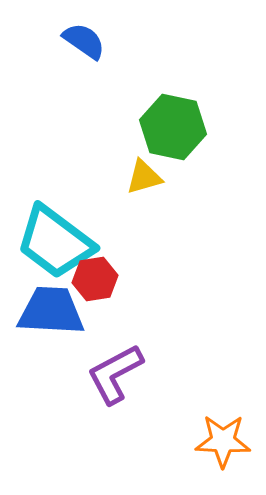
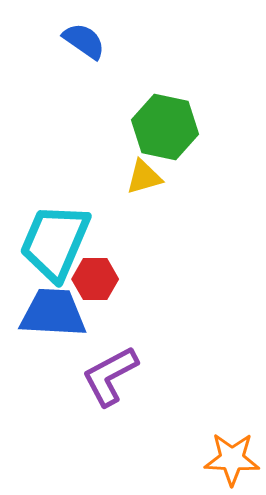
green hexagon: moved 8 px left
cyan trapezoid: rotated 76 degrees clockwise
red hexagon: rotated 9 degrees clockwise
blue trapezoid: moved 2 px right, 2 px down
purple L-shape: moved 5 px left, 2 px down
orange star: moved 9 px right, 18 px down
